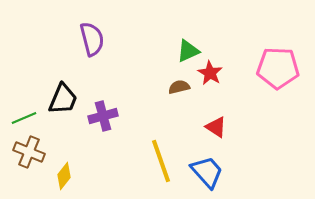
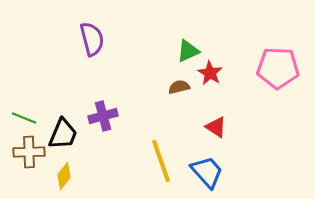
black trapezoid: moved 35 px down
green line: rotated 45 degrees clockwise
brown cross: rotated 24 degrees counterclockwise
